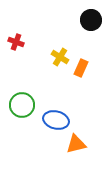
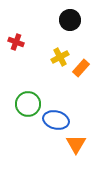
black circle: moved 21 px left
yellow cross: rotated 30 degrees clockwise
orange rectangle: rotated 18 degrees clockwise
green circle: moved 6 px right, 1 px up
orange triangle: rotated 45 degrees counterclockwise
